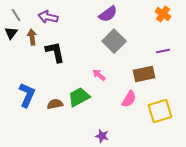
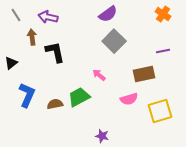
black triangle: moved 30 px down; rotated 16 degrees clockwise
pink semicircle: rotated 42 degrees clockwise
